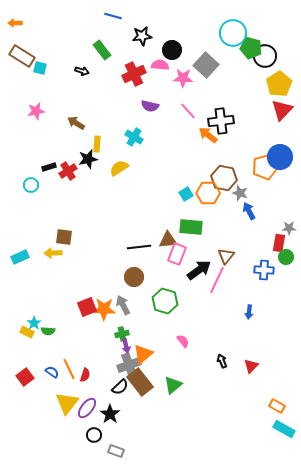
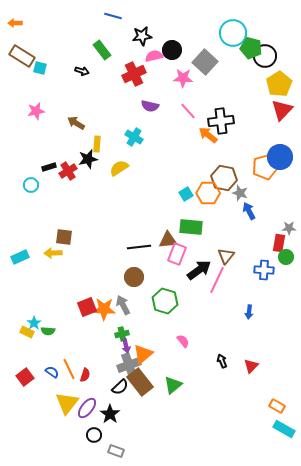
pink semicircle at (160, 65): moved 6 px left, 9 px up; rotated 18 degrees counterclockwise
gray square at (206, 65): moved 1 px left, 3 px up
